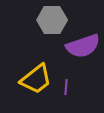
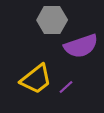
purple semicircle: moved 2 px left
purple line: rotated 42 degrees clockwise
